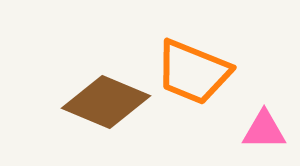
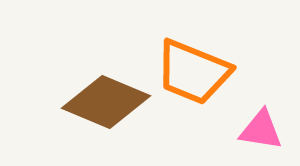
pink triangle: moved 3 px left; rotated 9 degrees clockwise
